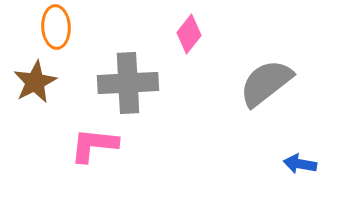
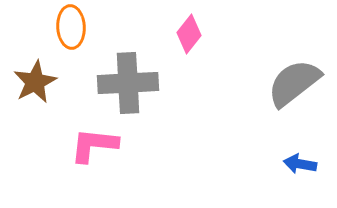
orange ellipse: moved 15 px right
gray semicircle: moved 28 px right
